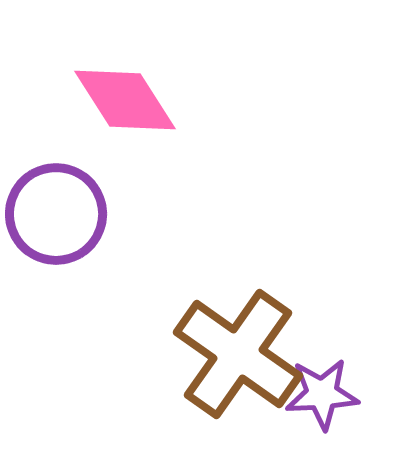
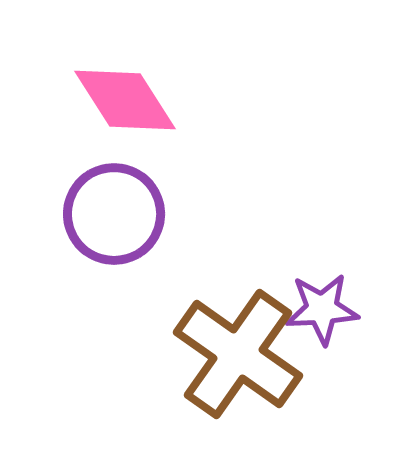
purple circle: moved 58 px right
purple star: moved 85 px up
